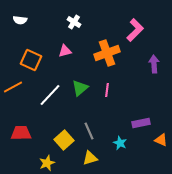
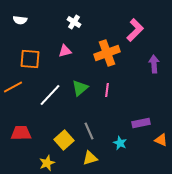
orange square: moved 1 px left, 1 px up; rotated 20 degrees counterclockwise
